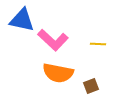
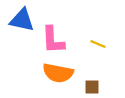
pink L-shape: rotated 44 degrees clockwise
yellow line: rotated 21 degrees clockwise
brown square: moved 1 px right, 1 px down; rotated 21 degrees clockwise
